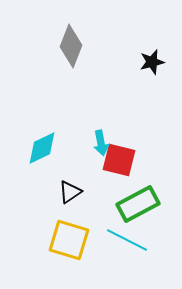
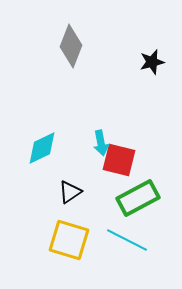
green rectangle: moved 6 px up
